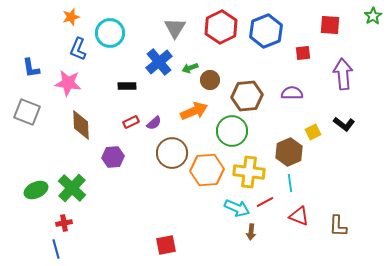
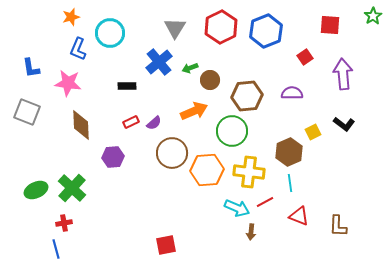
red square at (303, 53): moved 2 px right, 4 px down; rotated 28 degrees counterclockwise
